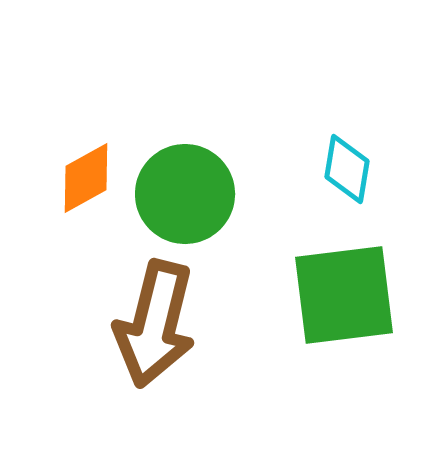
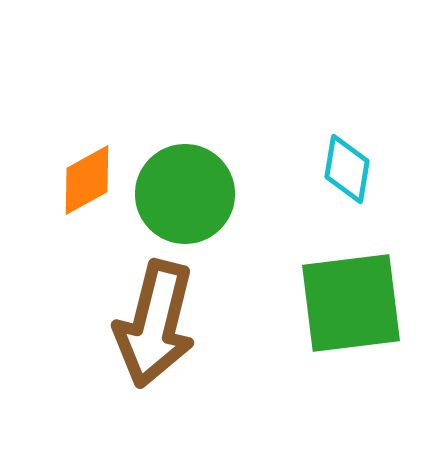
orange diamond: moved 1 px right, 2 px down
green square: moved 7 px right, 8 px down
